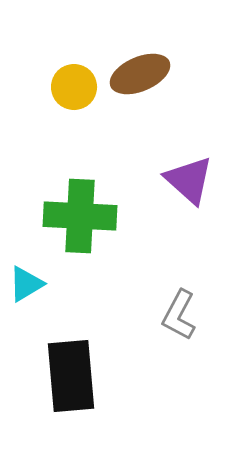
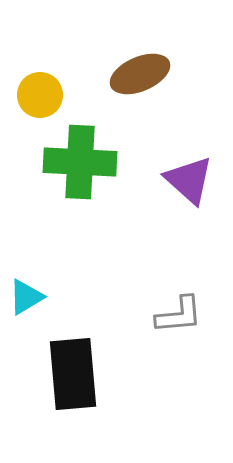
yellow circle: moved 34 px left, 8 px down
green cross: moved 54 px up
cyan triangle: moved 13 px down
gray L-shape: rotated 123 degrees counterclockwise
black rectangle: moved 2 px right, 2 px up
